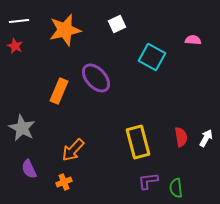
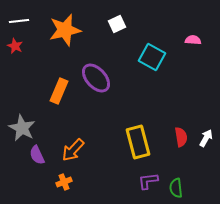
purple semicircle: moved 8 px right, 14 px up
